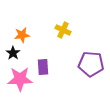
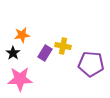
yellow cross: moved 16 px down; rotated 14 degrees counterclockwise
purple rectangle: moved 2 px right, 14 px up; rotated 35 degrees clockwise
